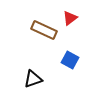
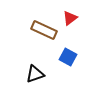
blue square: moved 2 px left, 3 px up
black triangle: moved 2 px right, 5 px up
